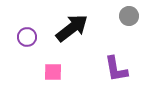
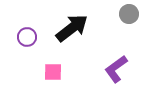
gray circle: moved 2 px up
purple L-shape: rotated 64 degrees clockwise
